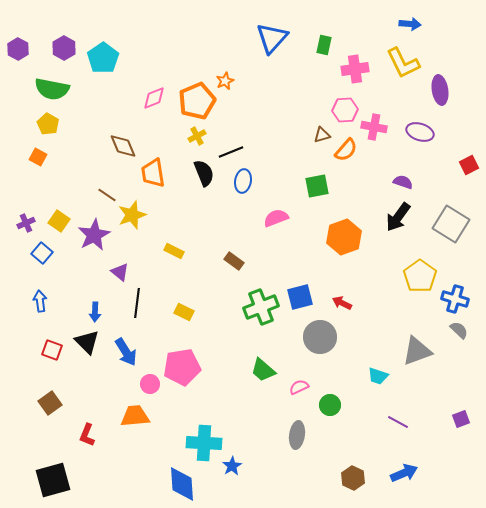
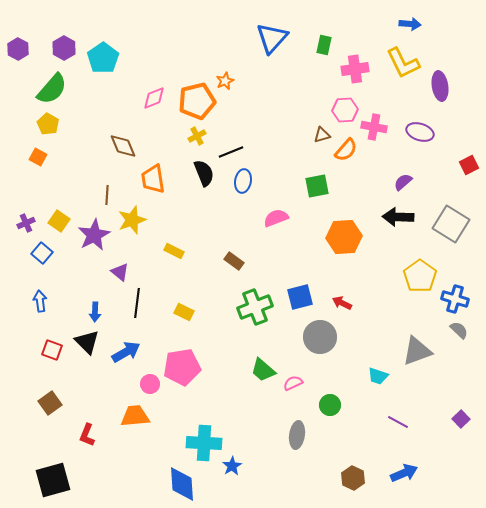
green semicircle at (52, 89): rotated 60 degrees counterclockwise
purple ellipse at (440, 90): moved 4 px up
orange pentagon at (197, 101): rotated 9 degrees clockwise
orange trapezoid at (153, 173): moved 6 px down
purple semicircle at (403, 182): rotated 60 degrees counterclockwise
brown line at (107, 195): rotated 60 degrees clockwise
yellow star at (132, 215): moved 5 px down
black arrow at (398, 217): rotated 56 degrees clockwise
orange hexagon at (344, 237): rotated 16 degrees clockwise
green cross at (261, 307): moved 6 px left
blue arrow at (126, 352): rotated 88 degrees counterclockwise
pink semicircle at (299, 387): moved 6 px left, 4 px up
purple square at (461, 419): rotated 24 degrees counterclockwise
